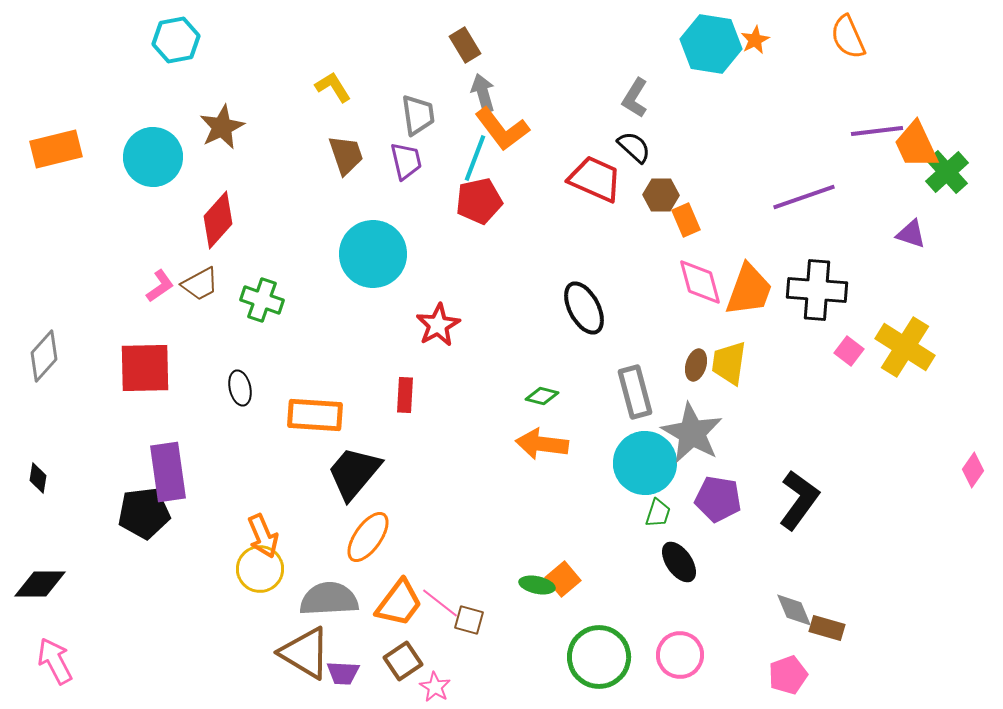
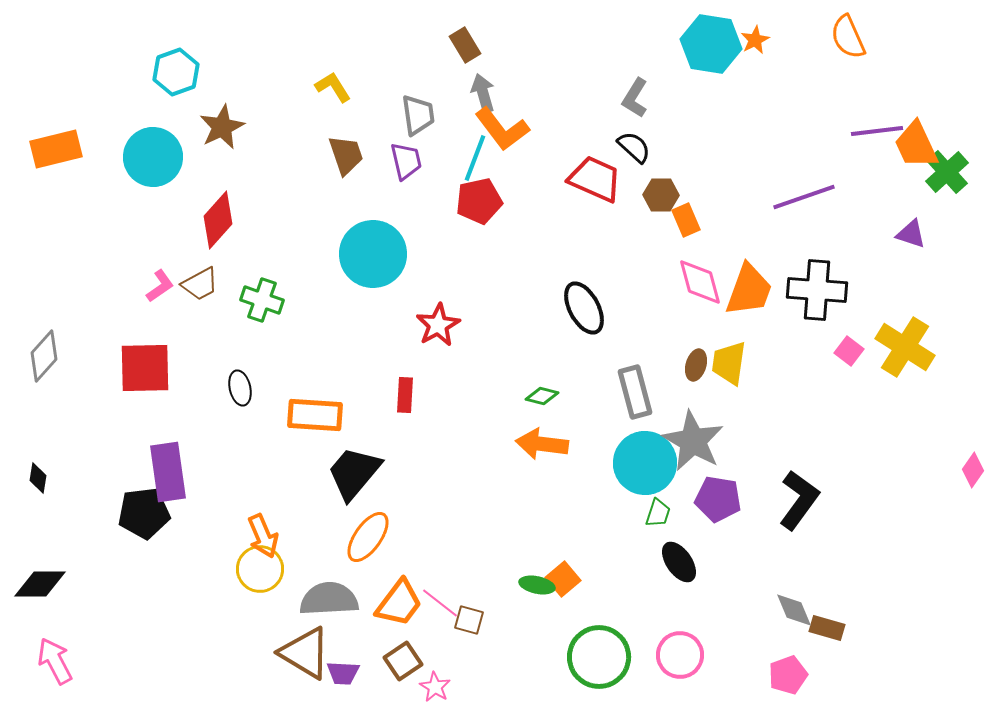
cyan hexagon at (176, 40): moved 32 px down; rotated 9 degrees counterclockwise
gray star at (692, 433): moved 1 px right, 8 px down
